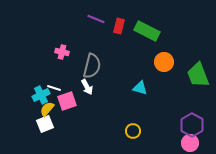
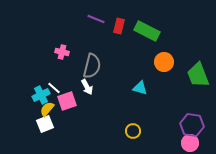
white line: rotated 24 degrees clockwise
purple hexagon: rotated 20 degrees counterclockwise
